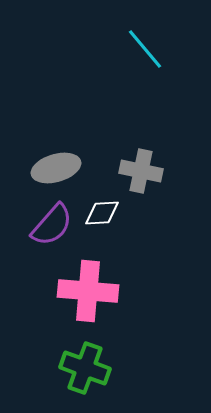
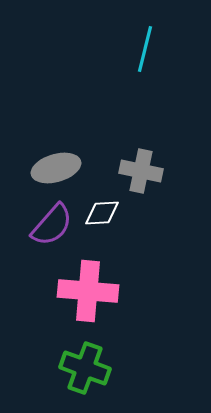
cyan line: rotated 54 degrees clockwise
